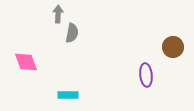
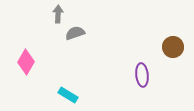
gray semicircle: moved 3 px right; rotated 120 degrees counterclockwise
pink diamond: rotated 50 degrees clockwise
purple ellipse: moved 4 px left
cyan rectangle: rotated 30 degrees clockwise
